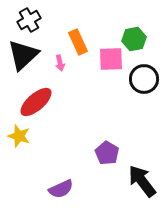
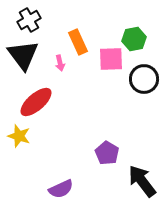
black triangle: rotated 24 degrees counterclockwise
